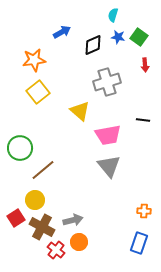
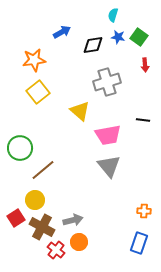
black diamond: rotated 15 degrees clockwise
